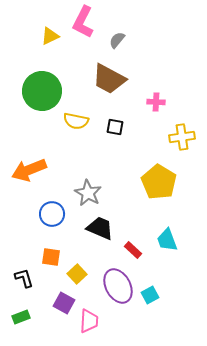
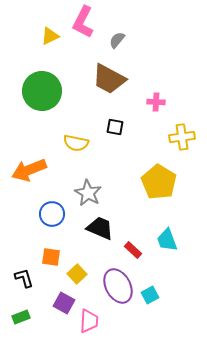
yellow semicircle: moved 22 px down
